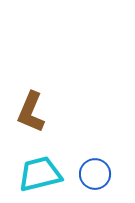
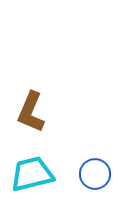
cyan trapezoid: moved 8 px left
